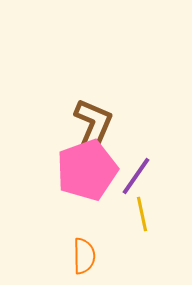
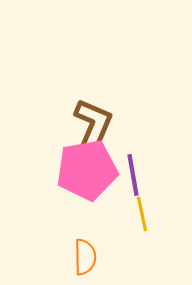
pink pentagon: rotated 10 degrees clockwise
purple line: moved 3 px left, 1 px up; rotated 45 degrees counterclockwise
orange semicircle: moved 1 px right, 1 px down
